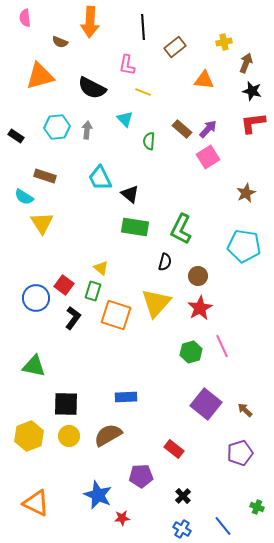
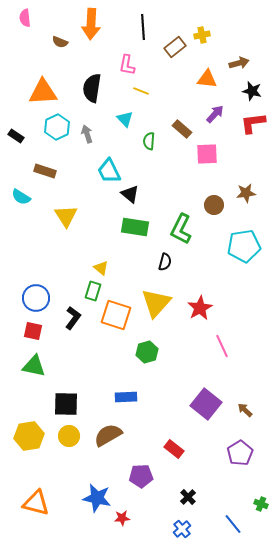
orange arrow at (90, 22): moved 1 px right, 2 px down
yellow cross at (224, 42): moved 22 px left, 7 px up
brown arrow at (246, 63): moved 7 px left; rotated 54 degrees clockwise
orange triangle at (40, 76): moved 3 px right, 16 px down; rotated 12 degrees clockwise
orange triangle at (204, 80): moved 3 px right, 1 px up
black semicircle at (92, 88): rotated 72 degrees clockwise
yellow line at (143, 92): moved 2 px left, 1 px up
cyan hexagon at (57, 127): rotated 20 degrees counterclockwise
purple arrow at (208, 129): moved 7 px right, 15 px up
gray arrow at (87, 130): moved 4 px down; rotated 24 degrees counterclockwise
pink square at (208, 157): moved 1 px left, 3 px up; rotated 30 degrees clockwise
brown rectangle at (45, 176): moved 5 px up
cyan trapezoid at (100, 178): moved 9 px right, 7 px up
brown star at (246, 193): rotated 18 degrees clockwise
cyan semicircle at (24, 197): moved 3 px left
yellow triangle at (42, 223): moved 24 px right, 7 px up
cyan pentagon at (244, 246): rotated 16 degrees counterclockwise
brown circle at (198, 276): moved 16 px right, 71 px up
red square at (64, 285): moved 31 px left, 46 px down; rotated 24 degrees counterclockwise
green hexagon at (191, 352): moved 44 px left
yellow hexagon at (29, 436): rotated 12 degrees clockwise
purple pentagon at (240, 453): rotated 15 degrees counterclockwise
blue star at (98, 495): moved 1 px left, 3 px down; rotated 12 degrees counterclockwise
black cross at (183, 496): moved 5 px right, 1 px down
orange triangle at (36, 503): rotated 12 degrees counterclockwise
green cross at (257, 507): moved 4 px right, 3 px up
blue line at (223, 526): moved 10 px right, 2 px up
blue cross at (182, 529): rotated 18 degrees clockwise
